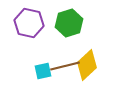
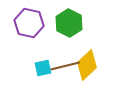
green hexagon: rotated 16 degrees counterclockwise
cyan square: moved 3 px up
